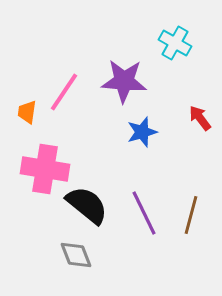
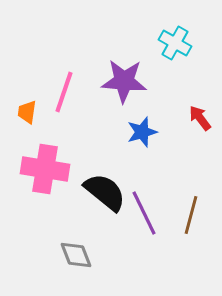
pink line: rotated 15 degrees counterclockwise
black semicircle: moved 18 px right, 13 px up
